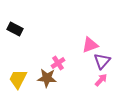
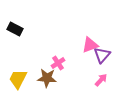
purple triangle: moved 6 px up
